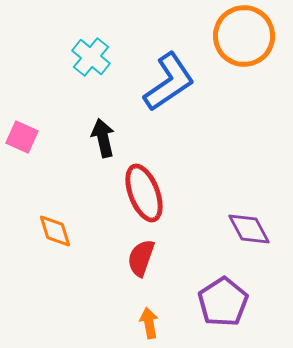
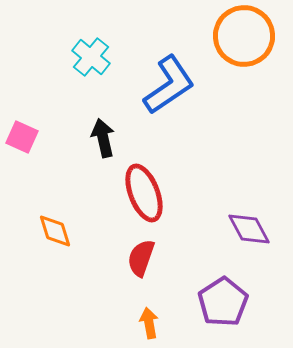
blue L-shape: moved 3 px down
